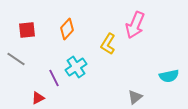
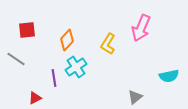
pink arrow: moved 6 px right, 3 px down
orange diamond: moved 11 px down
purple line: rotated 18 degrees clockwise
red triangle: moved 3 px left
